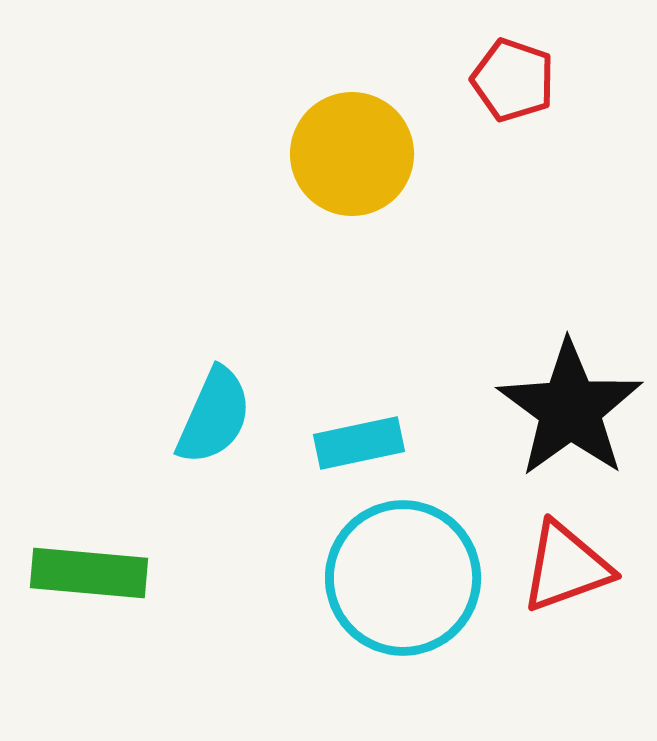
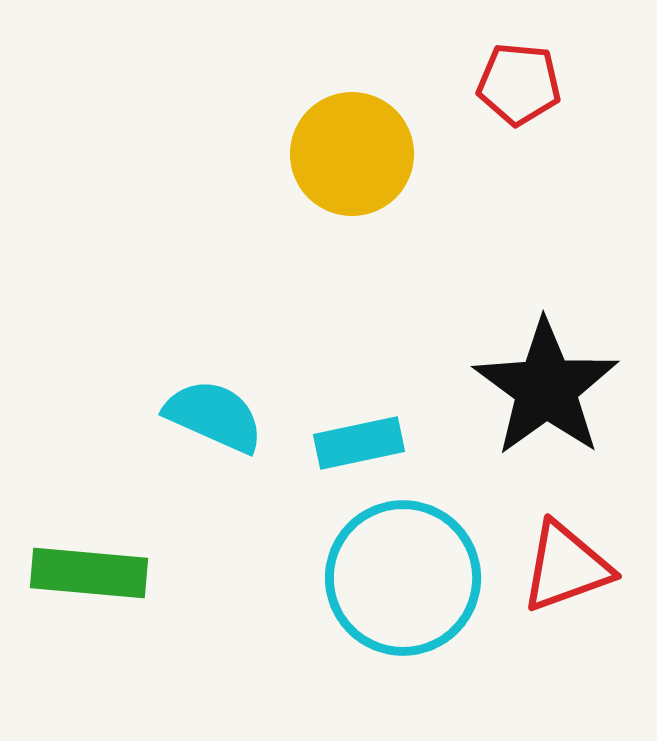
red pentagon: moved 6 px right, 4 px down; rotated 14 degrees counterclockwise
black star: moved 24 px left, 21 px up
cyan semicircle: rotated 90 degrees counterclockwise
